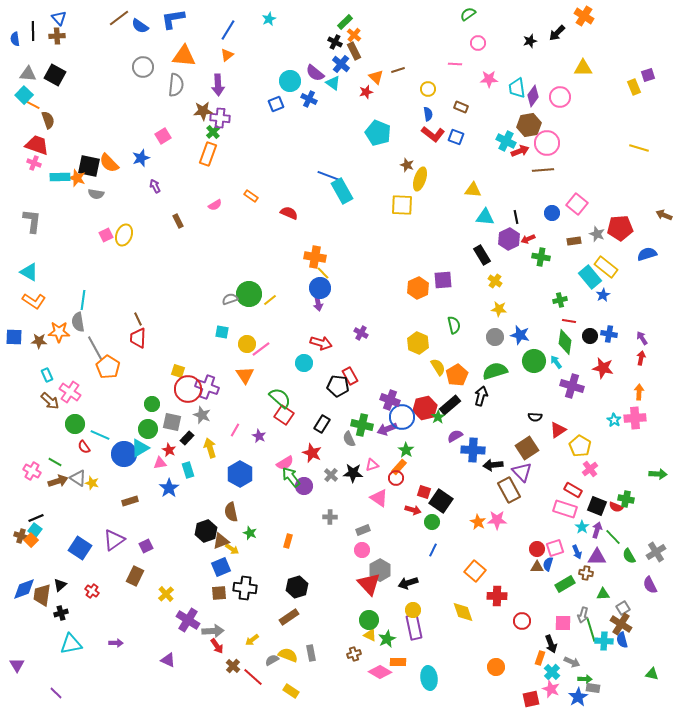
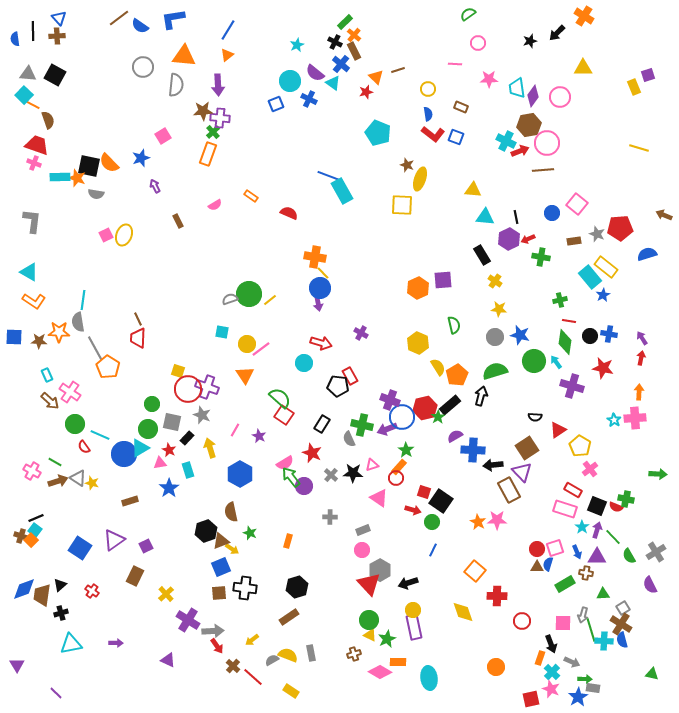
cyan star at (269, 19): moved 28 px right, 26 px down
